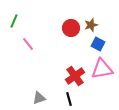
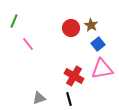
brown star: rotated 24 degrees counterclockwise
blue square: rotated 24 degrees clockwise
red cross: moved 1 px left; rotated 24 degrees counterclockwise
